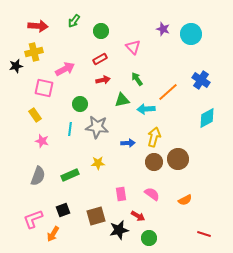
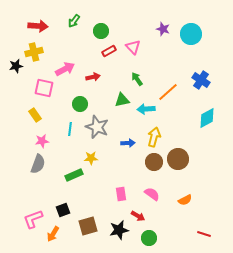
red rectangle at (100, 59): moved 9 px right, 8 px up
red arrow at (103, 80): moved 10 px left, 3 px up
gray star at (97, 127): rotated 15 degrees clockwise
pink star at (42, 141): rotated 24 degrees counterclockwise
yellow star at (98, 163): moved 7 px left, 5 px up
green rectangle at (70, 175): moved 4 px right
gray semicircle at (38, 176): moved 12 px up
brown square at (96, 216): moved 8 px left, 10 px down
